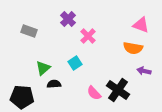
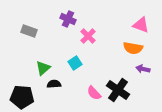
purple cross: rotated 21 degrees counterclockwise
purple arrow: moved 1 px left, 2 px up
